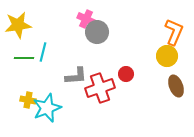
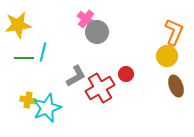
pink cross: rotated 12 degrees clockwise
gray L-shape: rotated 25 degrees counterclockwise
red cross: rotated 12 degrees counterclockwise
